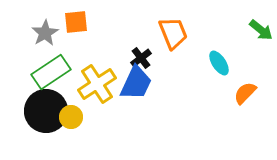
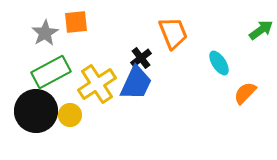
green arrow: rotated 75 degrees counterclockwise
green rectangle: rotated 6 degrees clockwise
black circle: moved 10 px left
yellow circle: moved 1 px left, 2 px up
